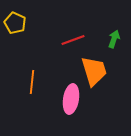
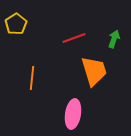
yellow pentagon: moved 1 px right, 1 px down; rotated 15 degrees clockwise
red line: moved 1 px right, 2 px up
orange line: moved 4 px up
pink ellipse: moved 2 px right, 15 px down
